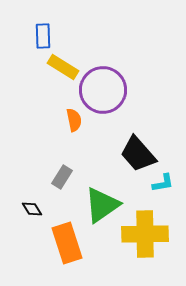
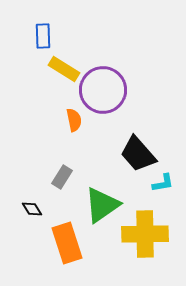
yellow rectangle: moved 1 px right, 2 px down
